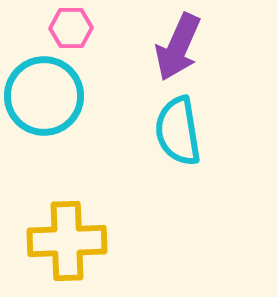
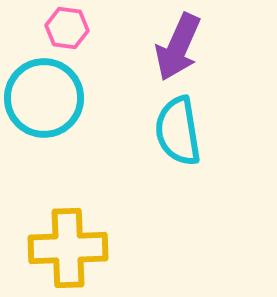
pink hexagon: moved 4 px left; rotated 9 degrees clockwise
cyan circle: moved 2 px down
yellow cross: moved 1 px right, 7 px down
